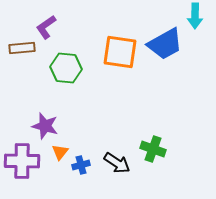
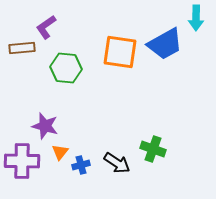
cyan arrow: moved 1 px right, 2 px down
